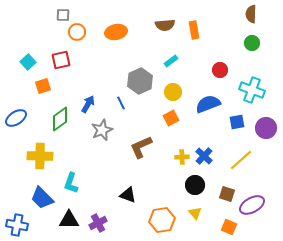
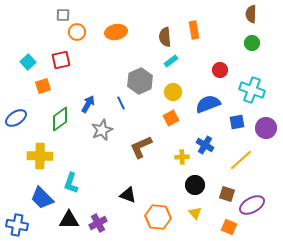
brown semicircle at (165, 25): moved 12 px down; rotated 90 degrees clockwise
blue cross at (204, 156): moved 1 px right, 11 px up; rotated 12 degrees counterclockwise
orange hexagon at (162, 220): moved 4 px left, 3 px up; rotated 15 degrees clockwise
